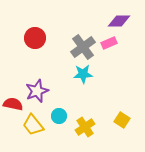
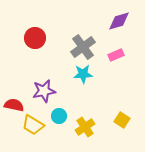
purple diamond: rotated 15 degrees counterclockwise
pink rectangle: moved 7 px right, 12 px down
purple star: moved 7 px right; rotated 10 degrees clockwise
red semicircle: moved 1 px right, 1 px down
yellow trapezoid: rotated 20 degrees counterclockwise
